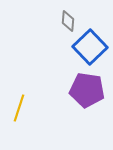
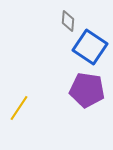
blue square: rotated 12 degrees counterclockwise
yellow line: rotated 16 degrees clockwise
